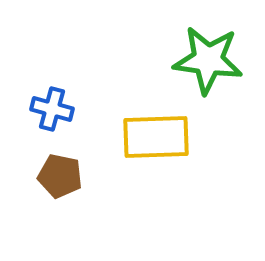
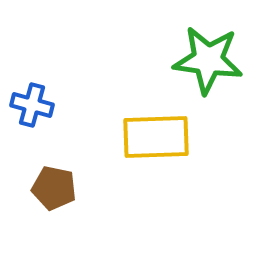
blue cross: moved 20 px left, 4 px up
brown pentagon: moved 6 px left, 12 px down
